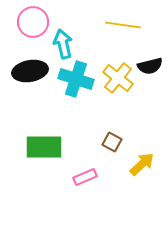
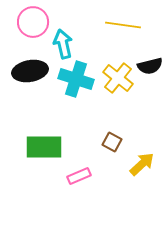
pink rectangle: moved 6 px left, 1 px up
